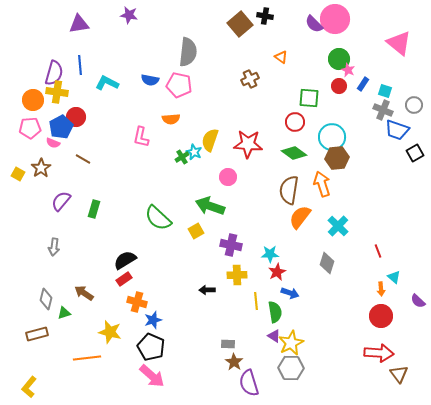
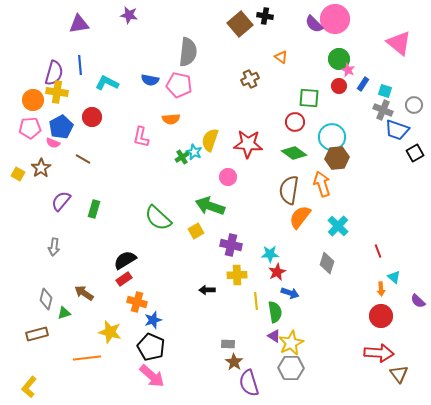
red circle at (76, 117): moved 16 px right
